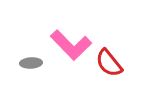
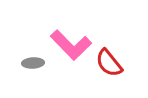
gray ellipse: moved 2 px right
